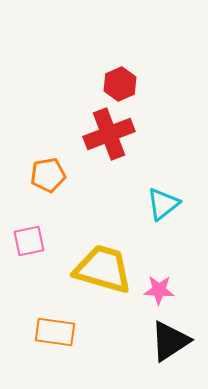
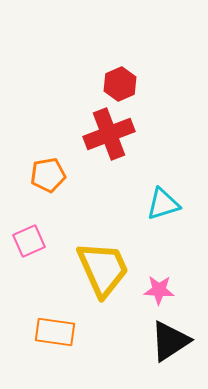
cyan triangle: rotated 21 degrees clockwise
pink square: rotated 12 degrees counterclockwise
yellow trapezoid: rotated 50 degrees clockwise
